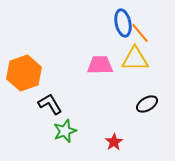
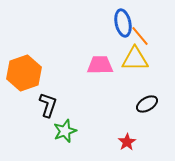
orange line: moved 3 px down
black L-shape: moved 2 px left, 1 px down; rotated 50 degrees clockwise
red star: moved 13 px right
